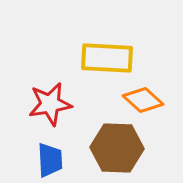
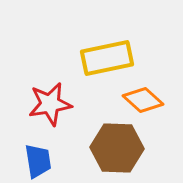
yellow rectangle: rotated 15 degrees counterclockwise
blue trapezoid: moved 12 px left, 1 px down; rotated 6 degrees counterclockwise
